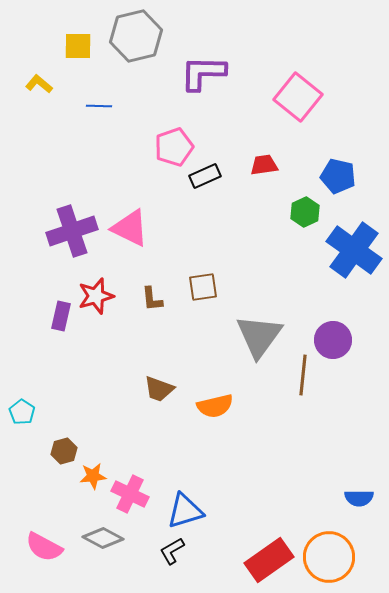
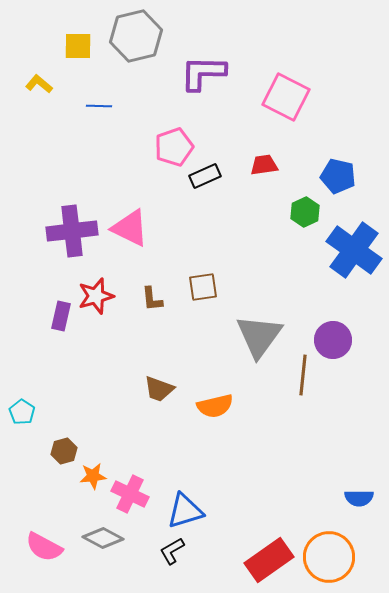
pink square: moved 12 px left; rotated 12 degrees counterclockwise
purple cross: rotated 12 degrees clockwise
